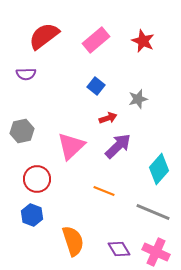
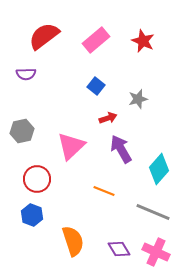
purple arrow: moved 3 px right, 3 px down; rotated 76 degrees counterclockwise
